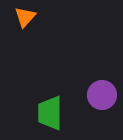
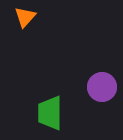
purple circle: moved 8 px up
